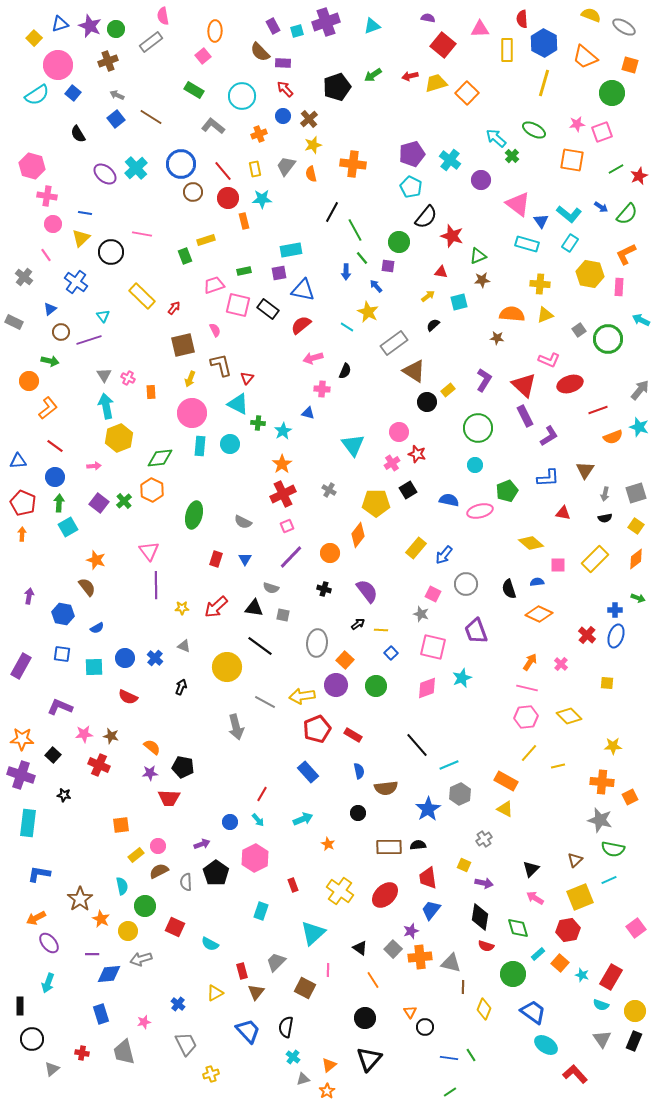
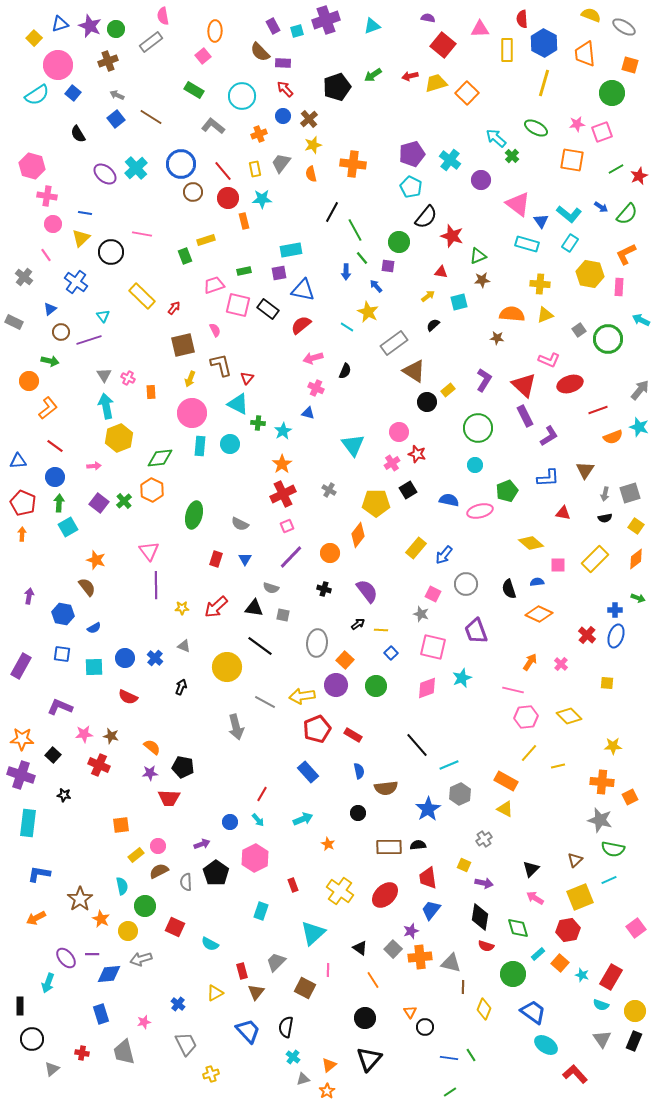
purple cross at (326, 22): moved 2 px up
orange trapezoid at (585, 57): moved 3 px up; rotated 44 degrees clockwise
green ellipse at (534, 130): moved 2 px right, 2 px up
gray trapezoid at (286, 166): moved 5 px left, 3 px up
pink cross at (322, 389): moved 6 px left, 1 px up; rotated 21 degrees clockwise
gray square at (636, 493): moved 6 px left
gray semicircle at (243, 522): moved 3 px left, 2 px down
blue semicircle at (97, 628): moved 3 px left
pink line at (527, 688): moved 14 px left, 2 px down
purple ellipse at (49, 943): moved 17 px right, 15 px down
